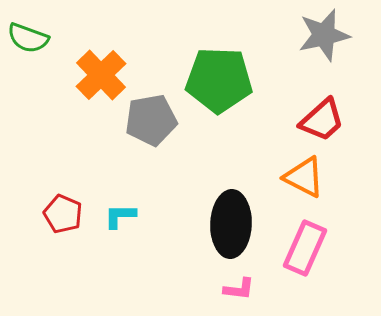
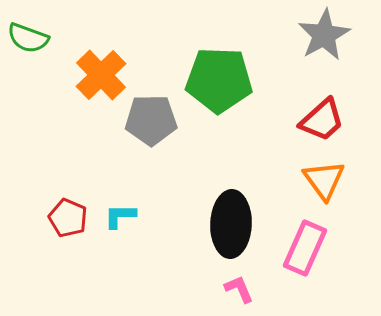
gray star: rotated 16 degrees counterclockwise
gray pentagon: rotated 9 degrees clockwise
orange triangle: moved 20 px right, 3 px down; rotated 27 degrees clockwise
red pentagon: moved 5 px right, 4 px down
pink L-shape: rotated 120 degrees counterclockwise
